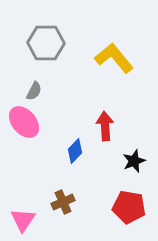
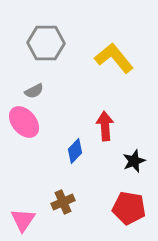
gray semicircle: rotated 36 degrees clockwise
red pentagon: moved 1 px down
